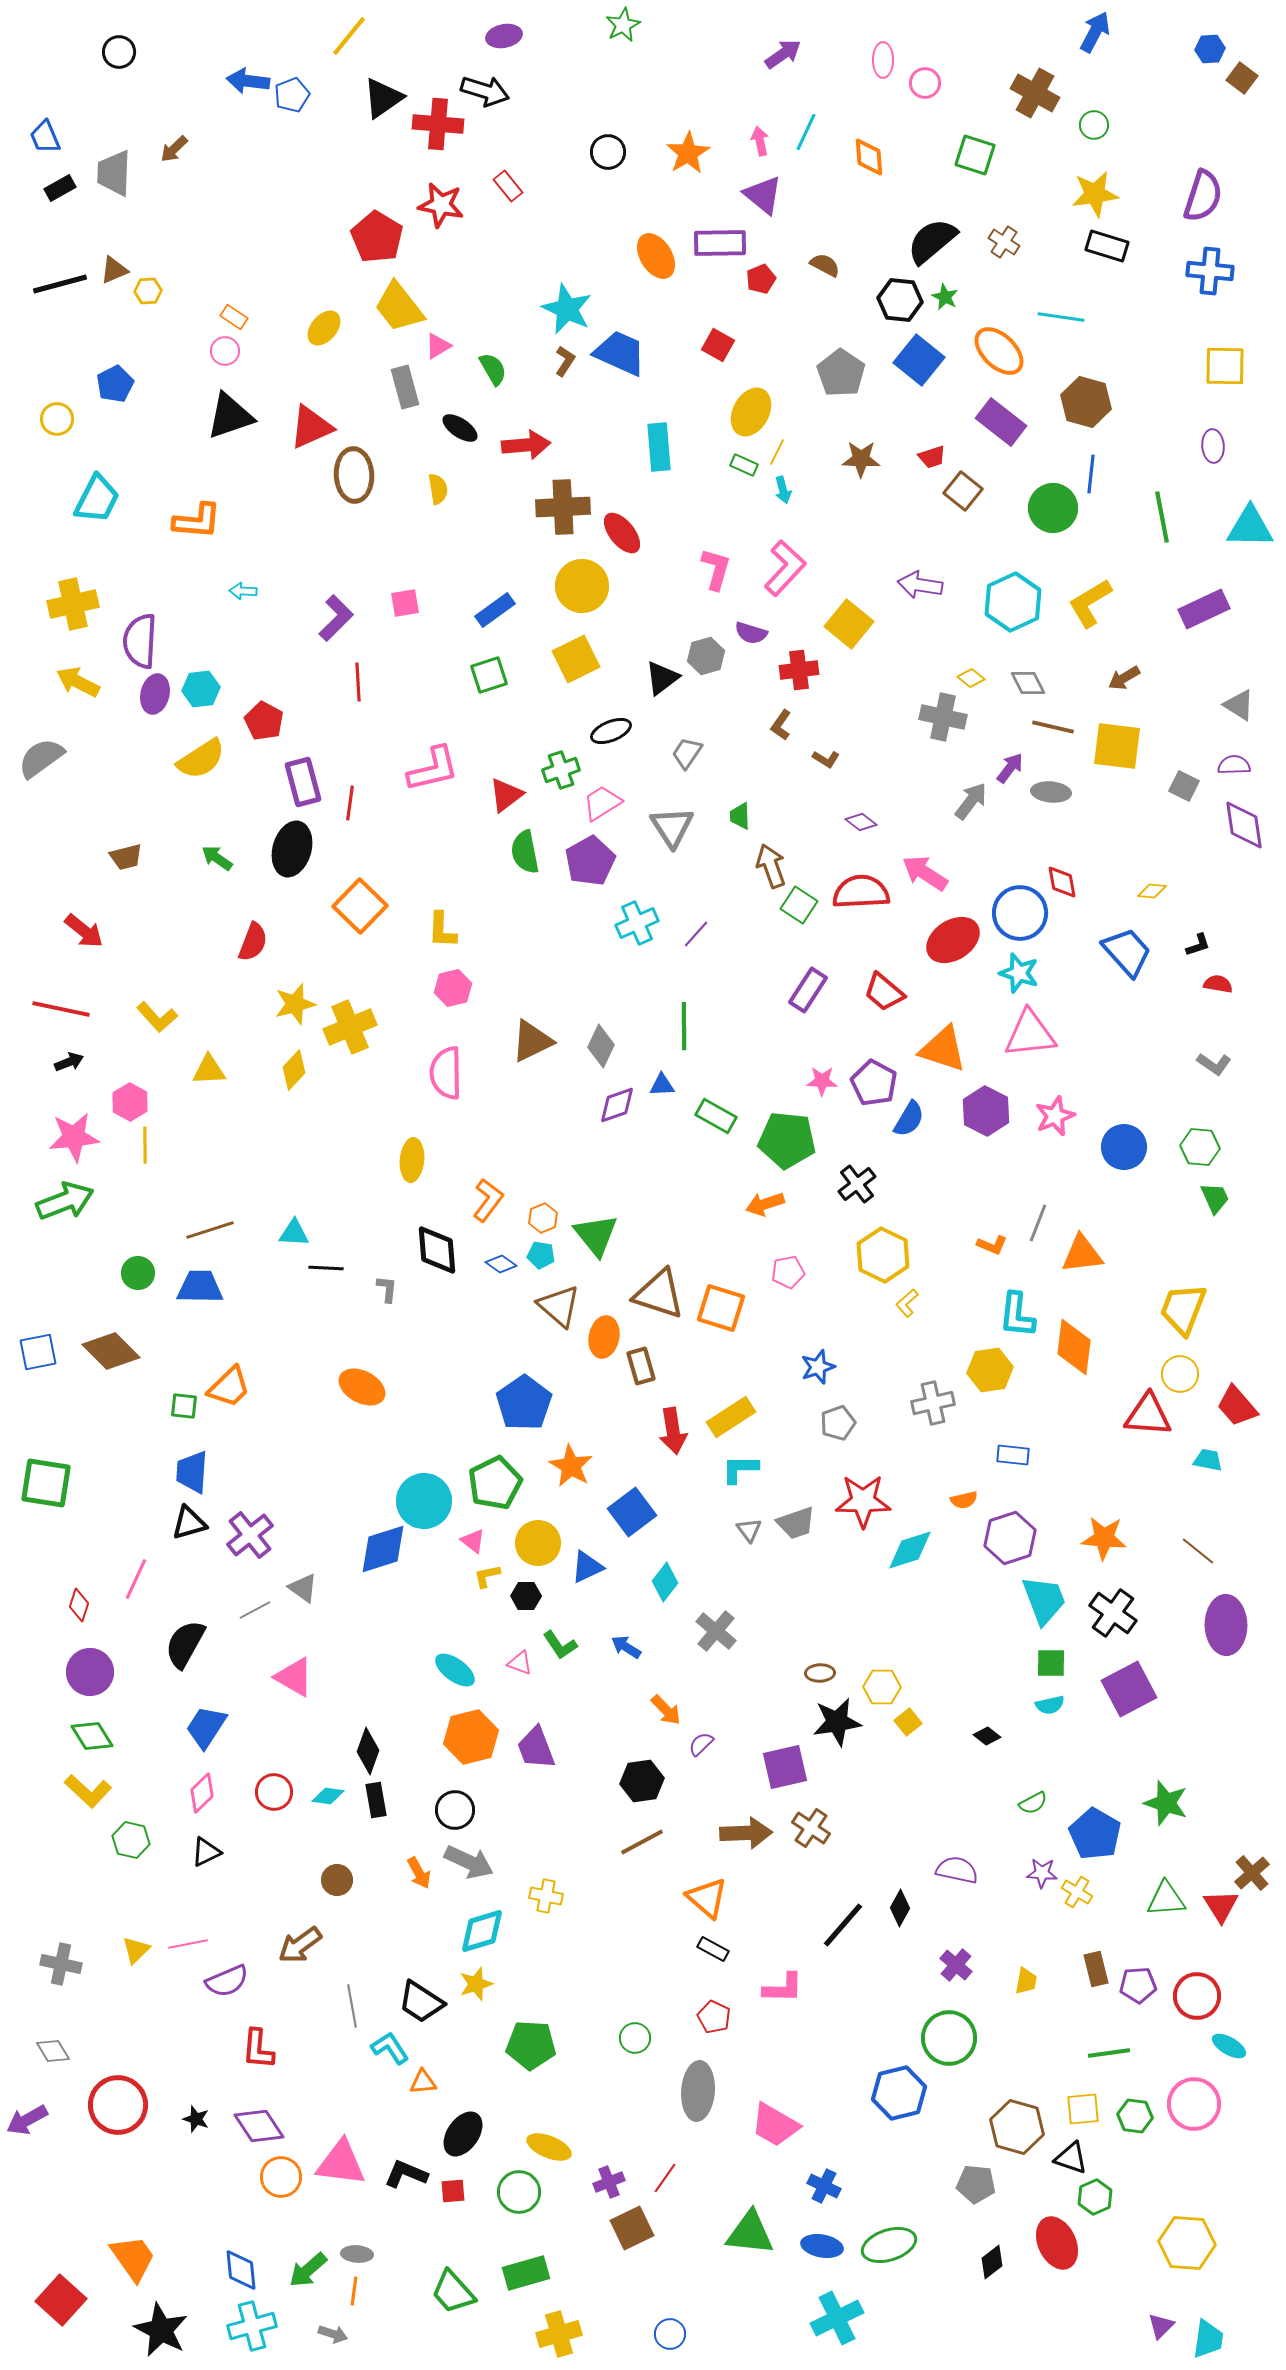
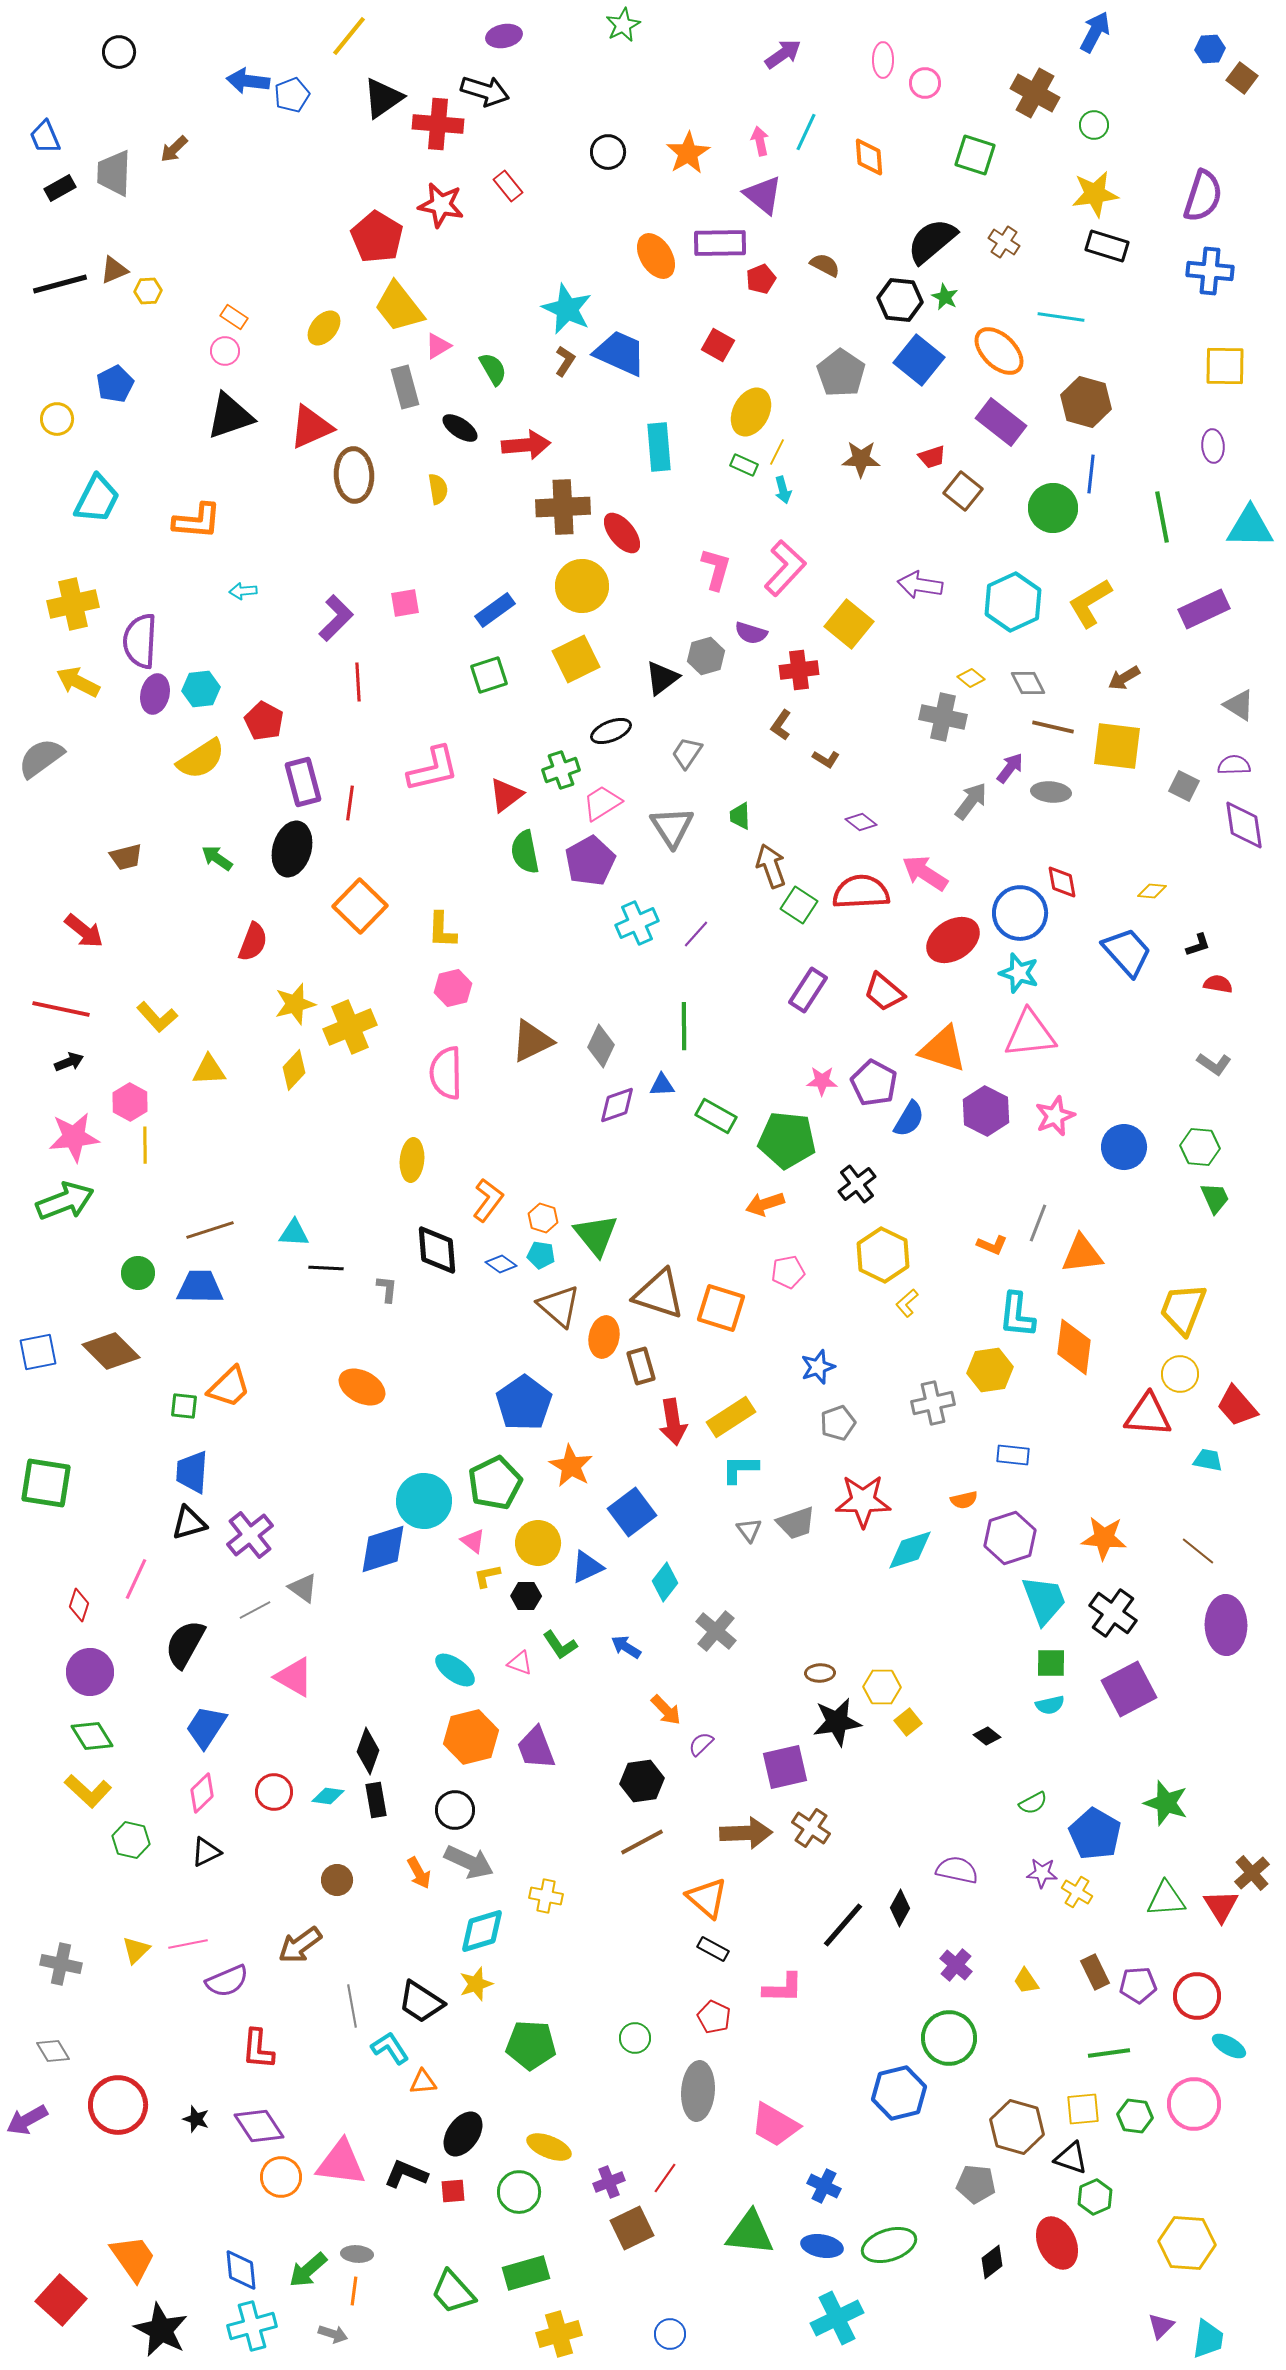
cyan arrow at (243, 591): rotated 8 degrees counterclockwise
orange hexagon at (543, 1218): rotated 20 degrees counterclockwise
red arrow at (673, 1431): moved 9 px up
brown rectangle at (1096, 1969): moved 1 px left, 3 px down; rotated 12 degrees counterclockwise
yellow trapezoid at (1026, 1981): rotated 136 degrees clockwise
